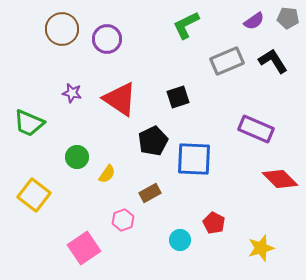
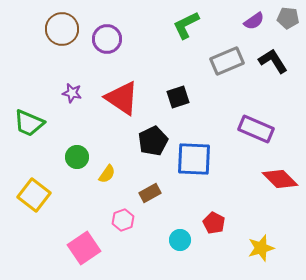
red triangle: moved 2 px right, 1 px up
